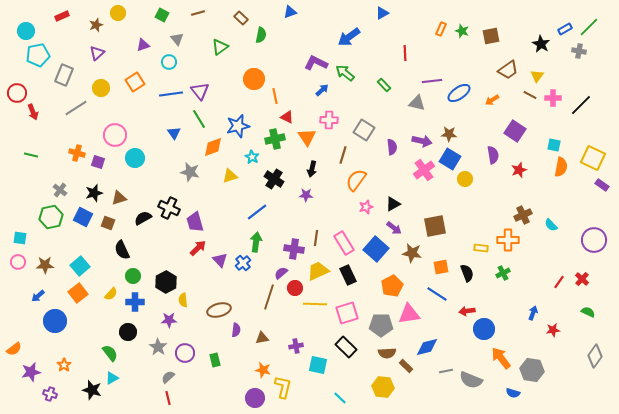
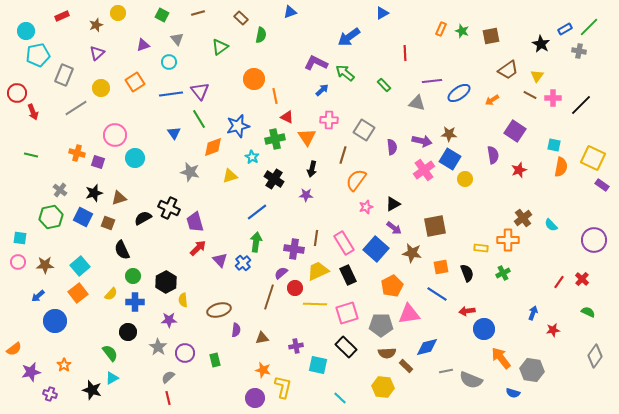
brown cross at (523, 215): moved 3 px down; rotated 12 degrees counterclockwise
